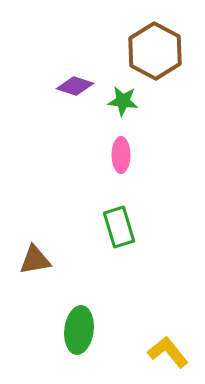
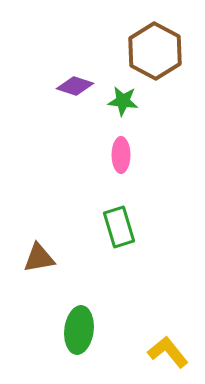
brown triangle: moved 4 px right, 2 px up
